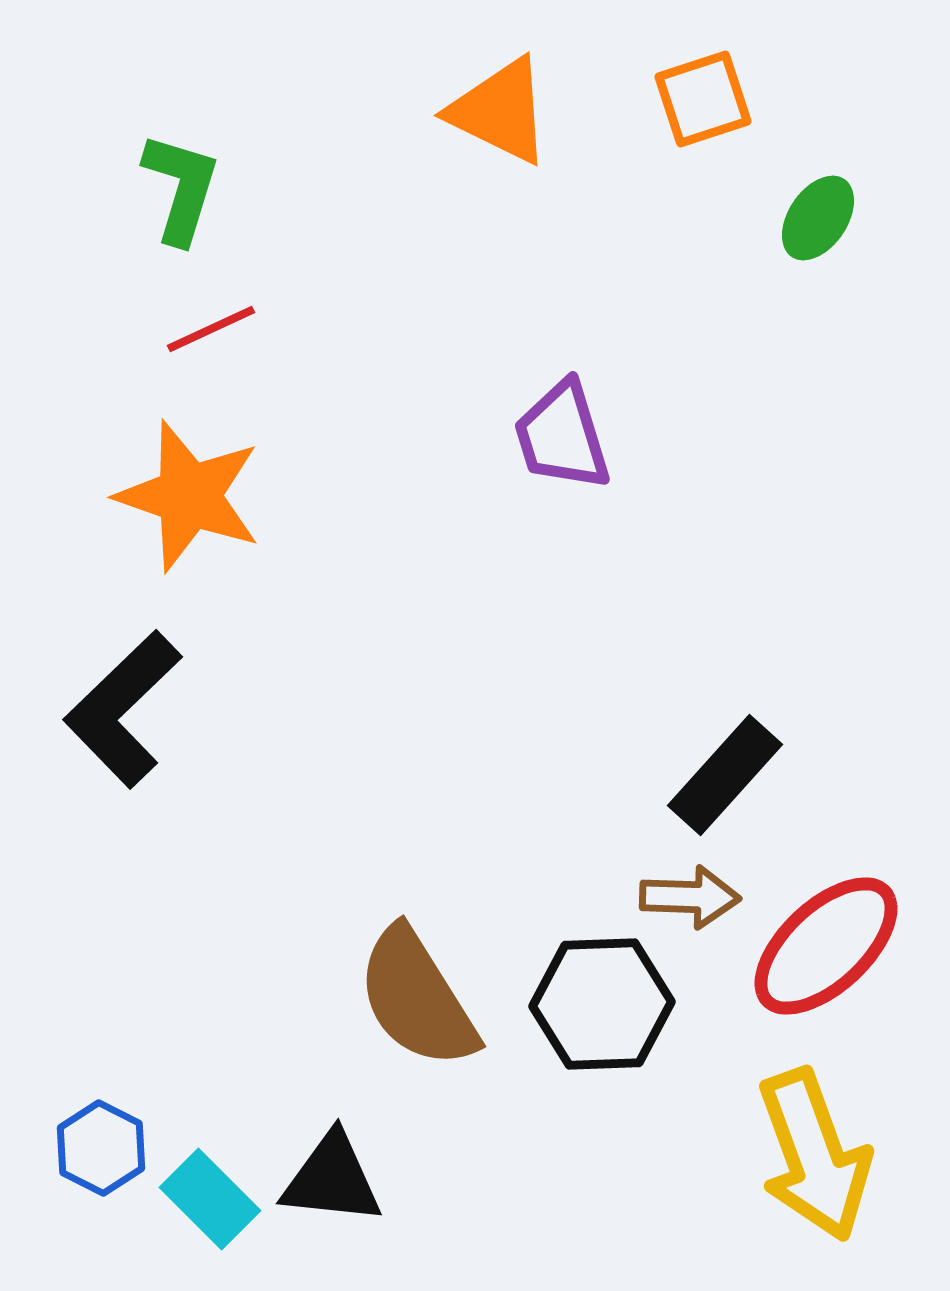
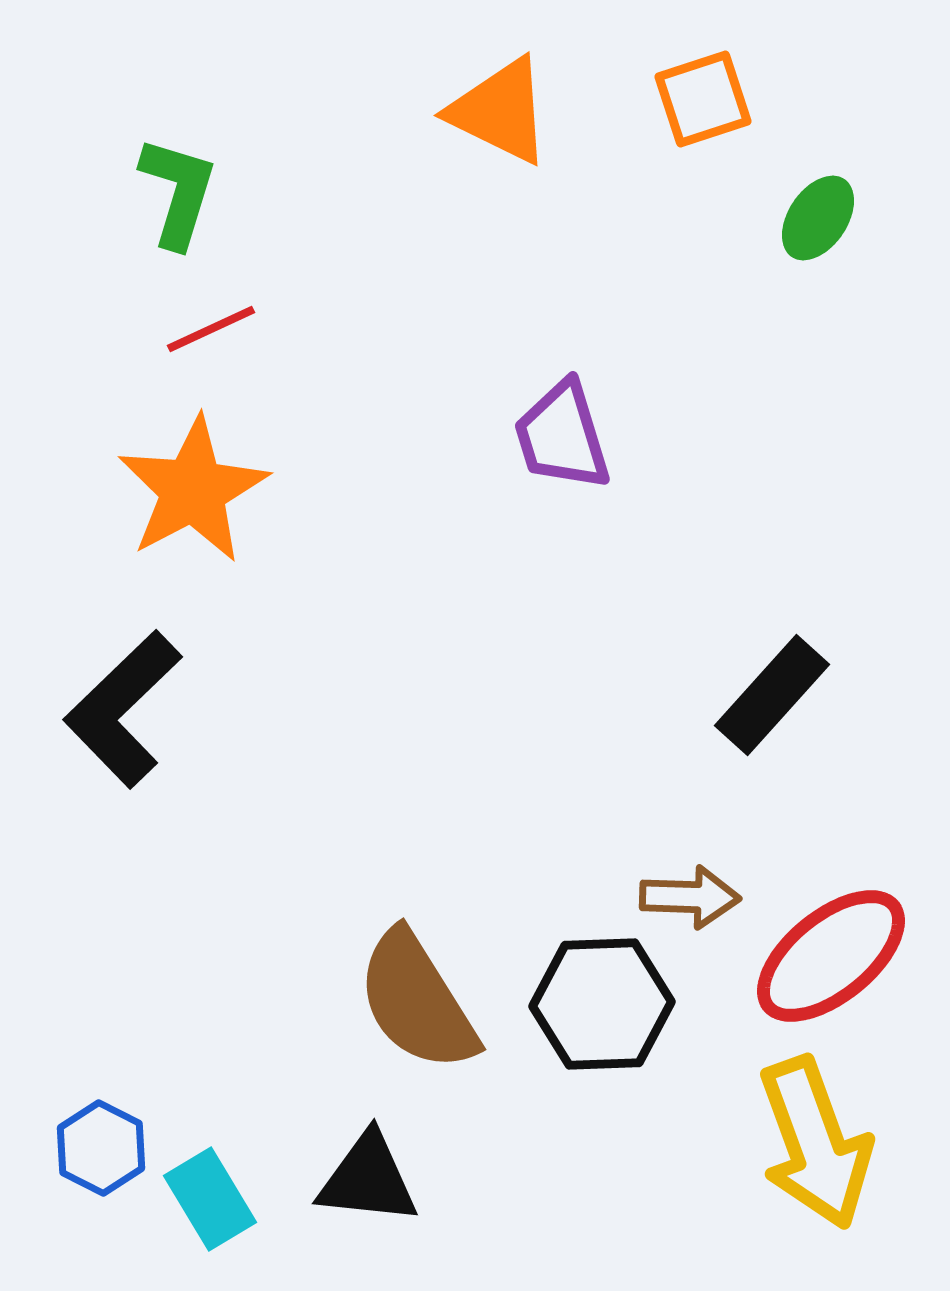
green L-shape: moved 3 px left, 4 px down
orange star: moved 4 px right, 6 px up; rotated 25 degrees clockwise
black rectangle: moved 47 px right, 80 px up
red ellipse: moved 5 px right, 10 px down; rotated 4 degrees clockwise
brown semicircle: moved 3 px down
yellow arrow: moved 1 px right, 12 px up
black triangle: moved 36 px right
cyan rectangle: rotated 14 degrees clockwise
